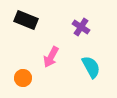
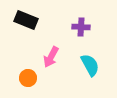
purple cross: rotated 30 degrees counterclockwise
cyan semicircle: moved 1 px left, 2 px up
orange circle: moved 5 px right
